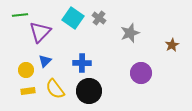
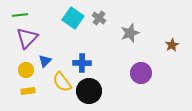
purple triangle: moved 13 px left, 6 px down
yellow semicircle: moved 7 px right, 7 px up
